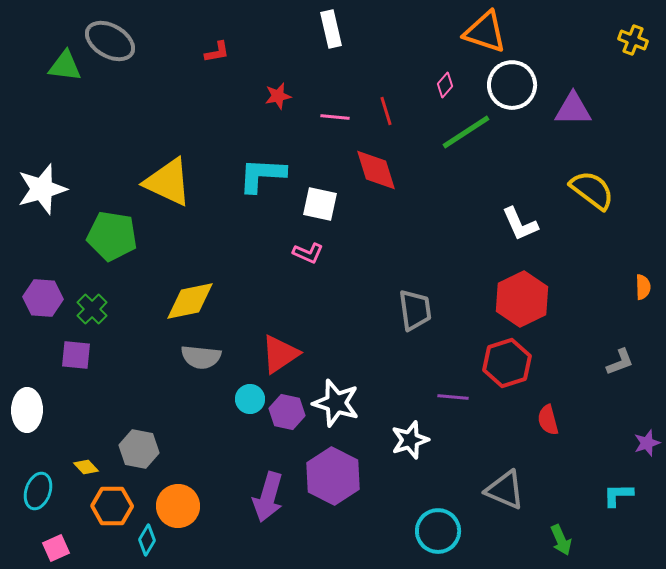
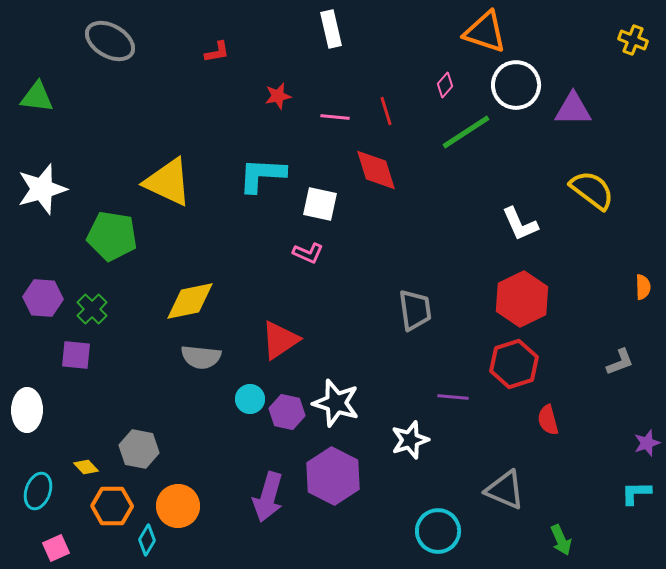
green triangle at (65, 66): moved 28 px left, 31 px down
white circle at (512, 85): moved 4 px right
red triangle at (280, 354): moved 14 px up
red hexagon at (507, 363): moved 7 px right, 1 px down
cyan L-shape at (618, 495): moved 18 px right, 2 px up
